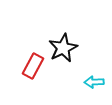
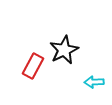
black star: moved 1 px right, 2 px down
